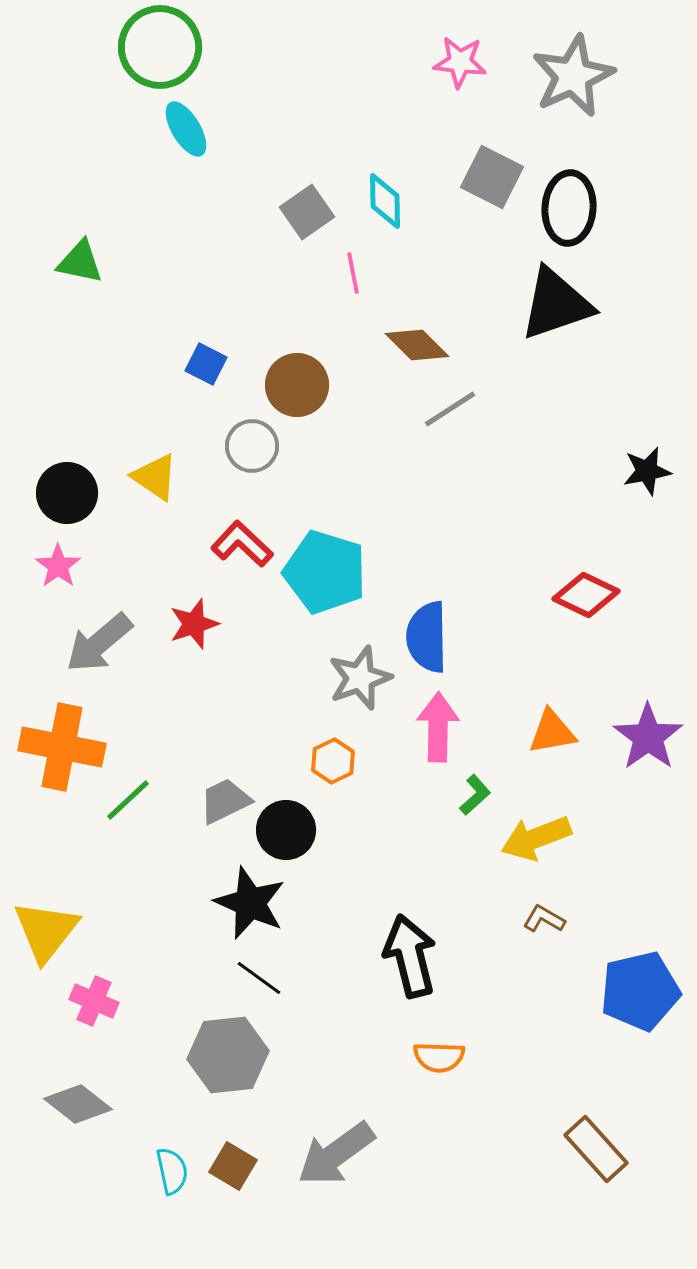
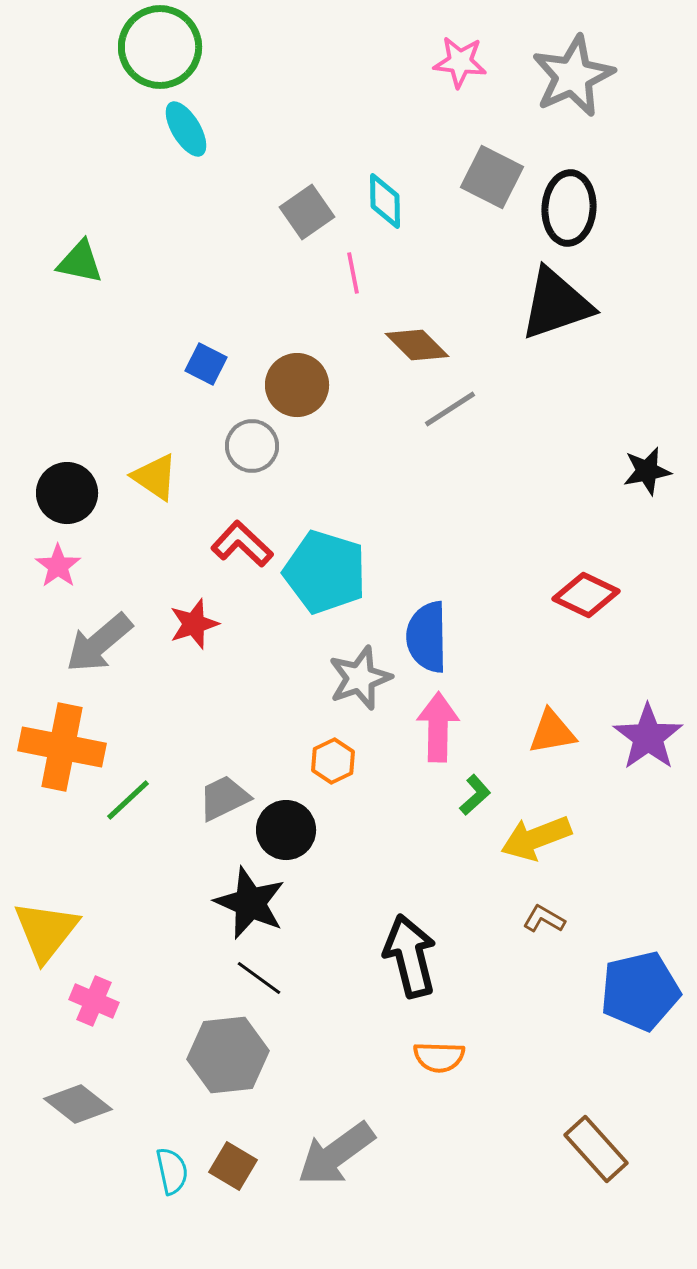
gray trapezoid at (225, 801): moved 1 px left, 3 px up
